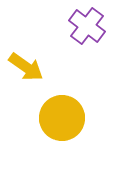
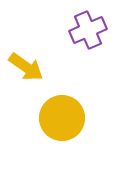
purple cross: moved 1 px right, 4 px down; rotated 30 degrees clockwise
